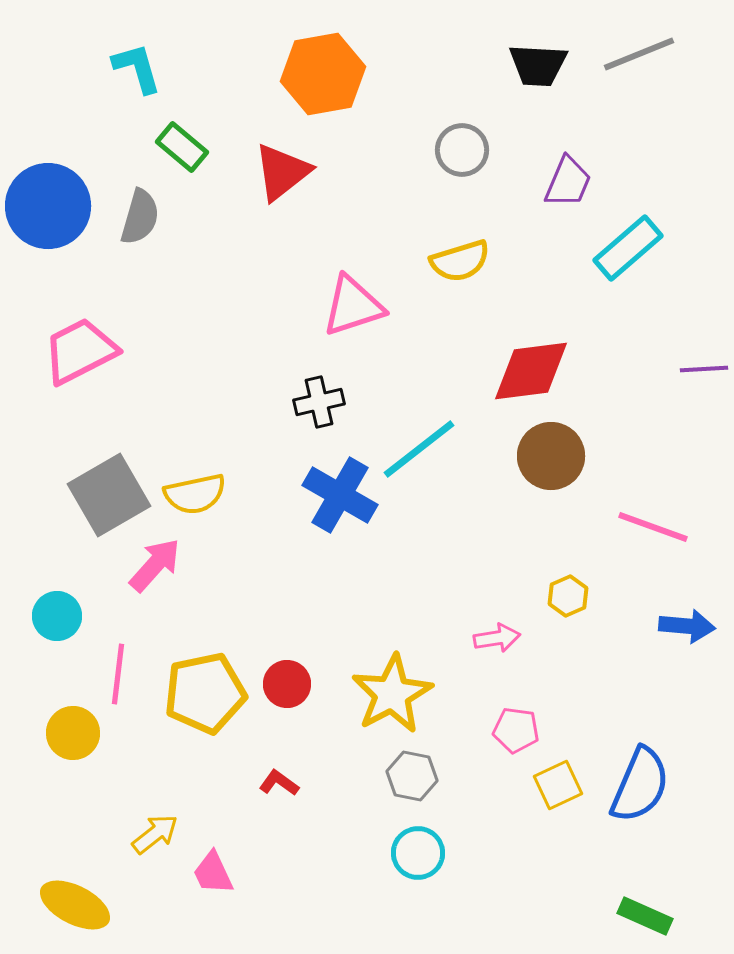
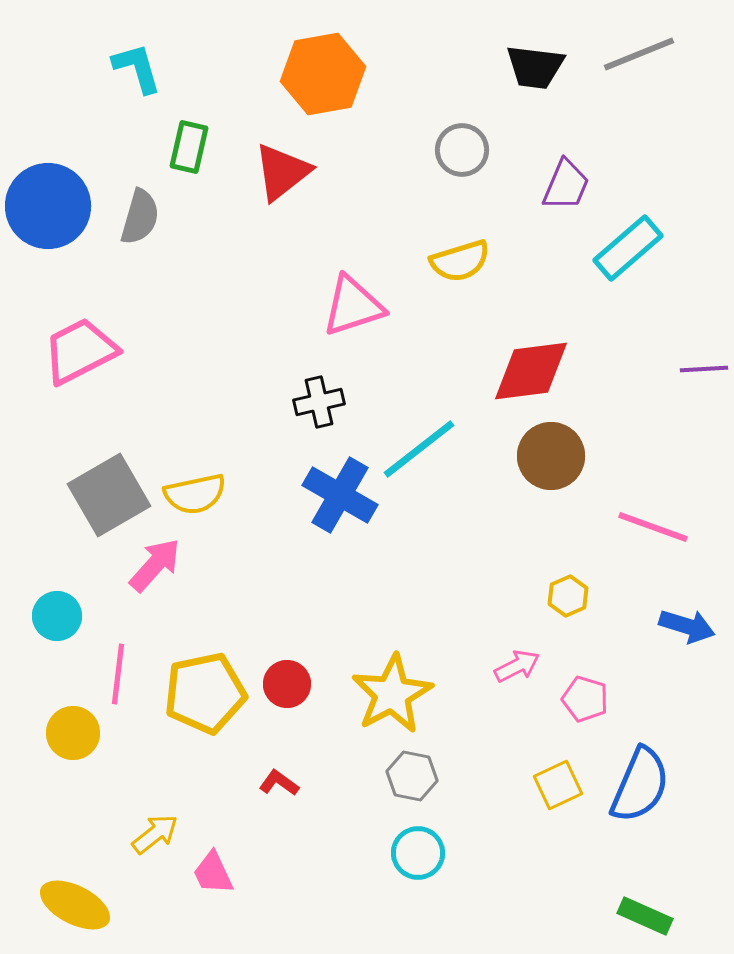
black trapezoid at (538, 65): moved 3 px left, 2 px down; rotated 4 degrees clockwise
green rectangle at (182, 147): moved 7 px right; rotated 63 degrees clockwise
purple trapezoid at (568, 182): moved 2 px left, 3 px down
blue arrow at (687, 626): rotated 12 degrees clockwise
pink arrow at (497, 638): moved 20 px right, 28 px down; rotated 18 degrees counterclockwise
pink pentagon at (516, 730): moved 69 px right, 31 px up; rotated 9 degrees clockwise
